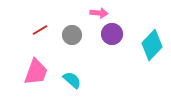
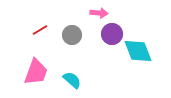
cyan diamond: moved 14 px left, 6 px down; rotated 64 degrees counterclockwise
